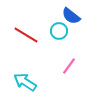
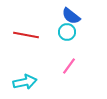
cyan circle: moved 8 px right, 1 px down
red line: rotated 20 degrees counterclockwise
cyan arrow: rotated 135 degrees clockwise
